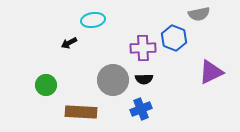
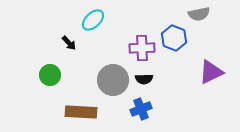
cyan ellipse: rotated 35 degrees counterclockwise
black arrow: rotated 105 degrees counterclockwise
purple cross: moved 1 px left
green circle: moved 4 px right, 10 px up
